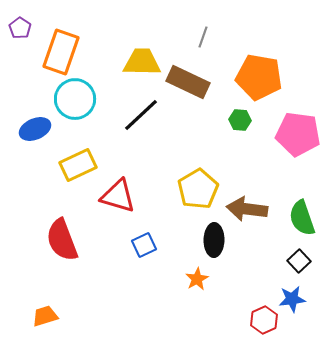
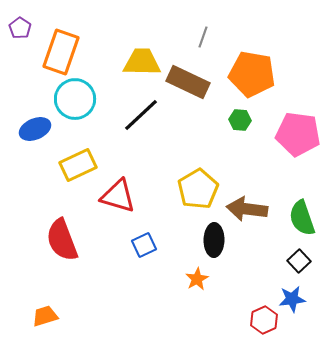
orange pentagon: moved 7 px left, 3 px up
